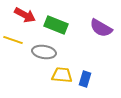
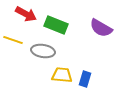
red arrow: moved 1 px right, 1 px up
gray ellipse: moved 1 px left, 1 px up
